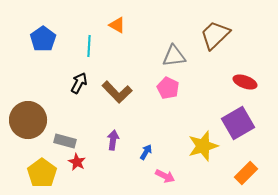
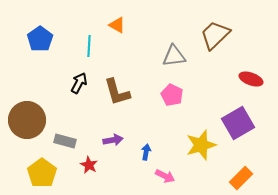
blue pentagon: moved 3 px left
red ellipse: moved 6 px right, 3 px up
pink pentagon: moved 4 px right, 7 px down
brown L-shape: rotated 28 degrees clockwise
brown circle: moved 1 px left
purple arrow: rotated 72 degrees clockwise
yellow star: moved 2 px left, 1 px up
blue arrow: rotated 21 degrees counterclockwise
red star: moved 12 px right, 3 px down
orange rectangle: moved 5 px left, 5 px down
